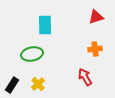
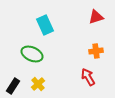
cyan rectangle: rotated 24 degrees counterclockwise
orange cross: moved 1 px right, 2 px down
green ellipse: rotated 35 degrees clockwise
red arrow: moved 3 px right
black rectangle: moved 1 px right, 1 px down
